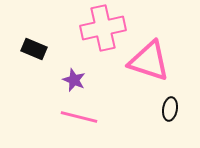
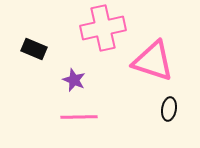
pink triangle: moved 4 px right
black ellipse: moved 1 px left
pink line: rotated 15 degrees counterclockwise
